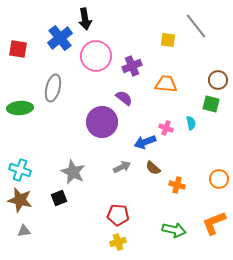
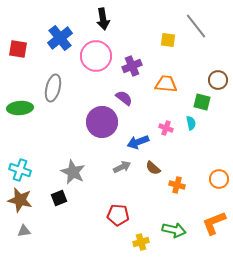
black arrow: moved 18 px right
green square: moved 9 px left, 2 px up
blue arrow: moved 7 px left
yellow cross: moved 23 px right
